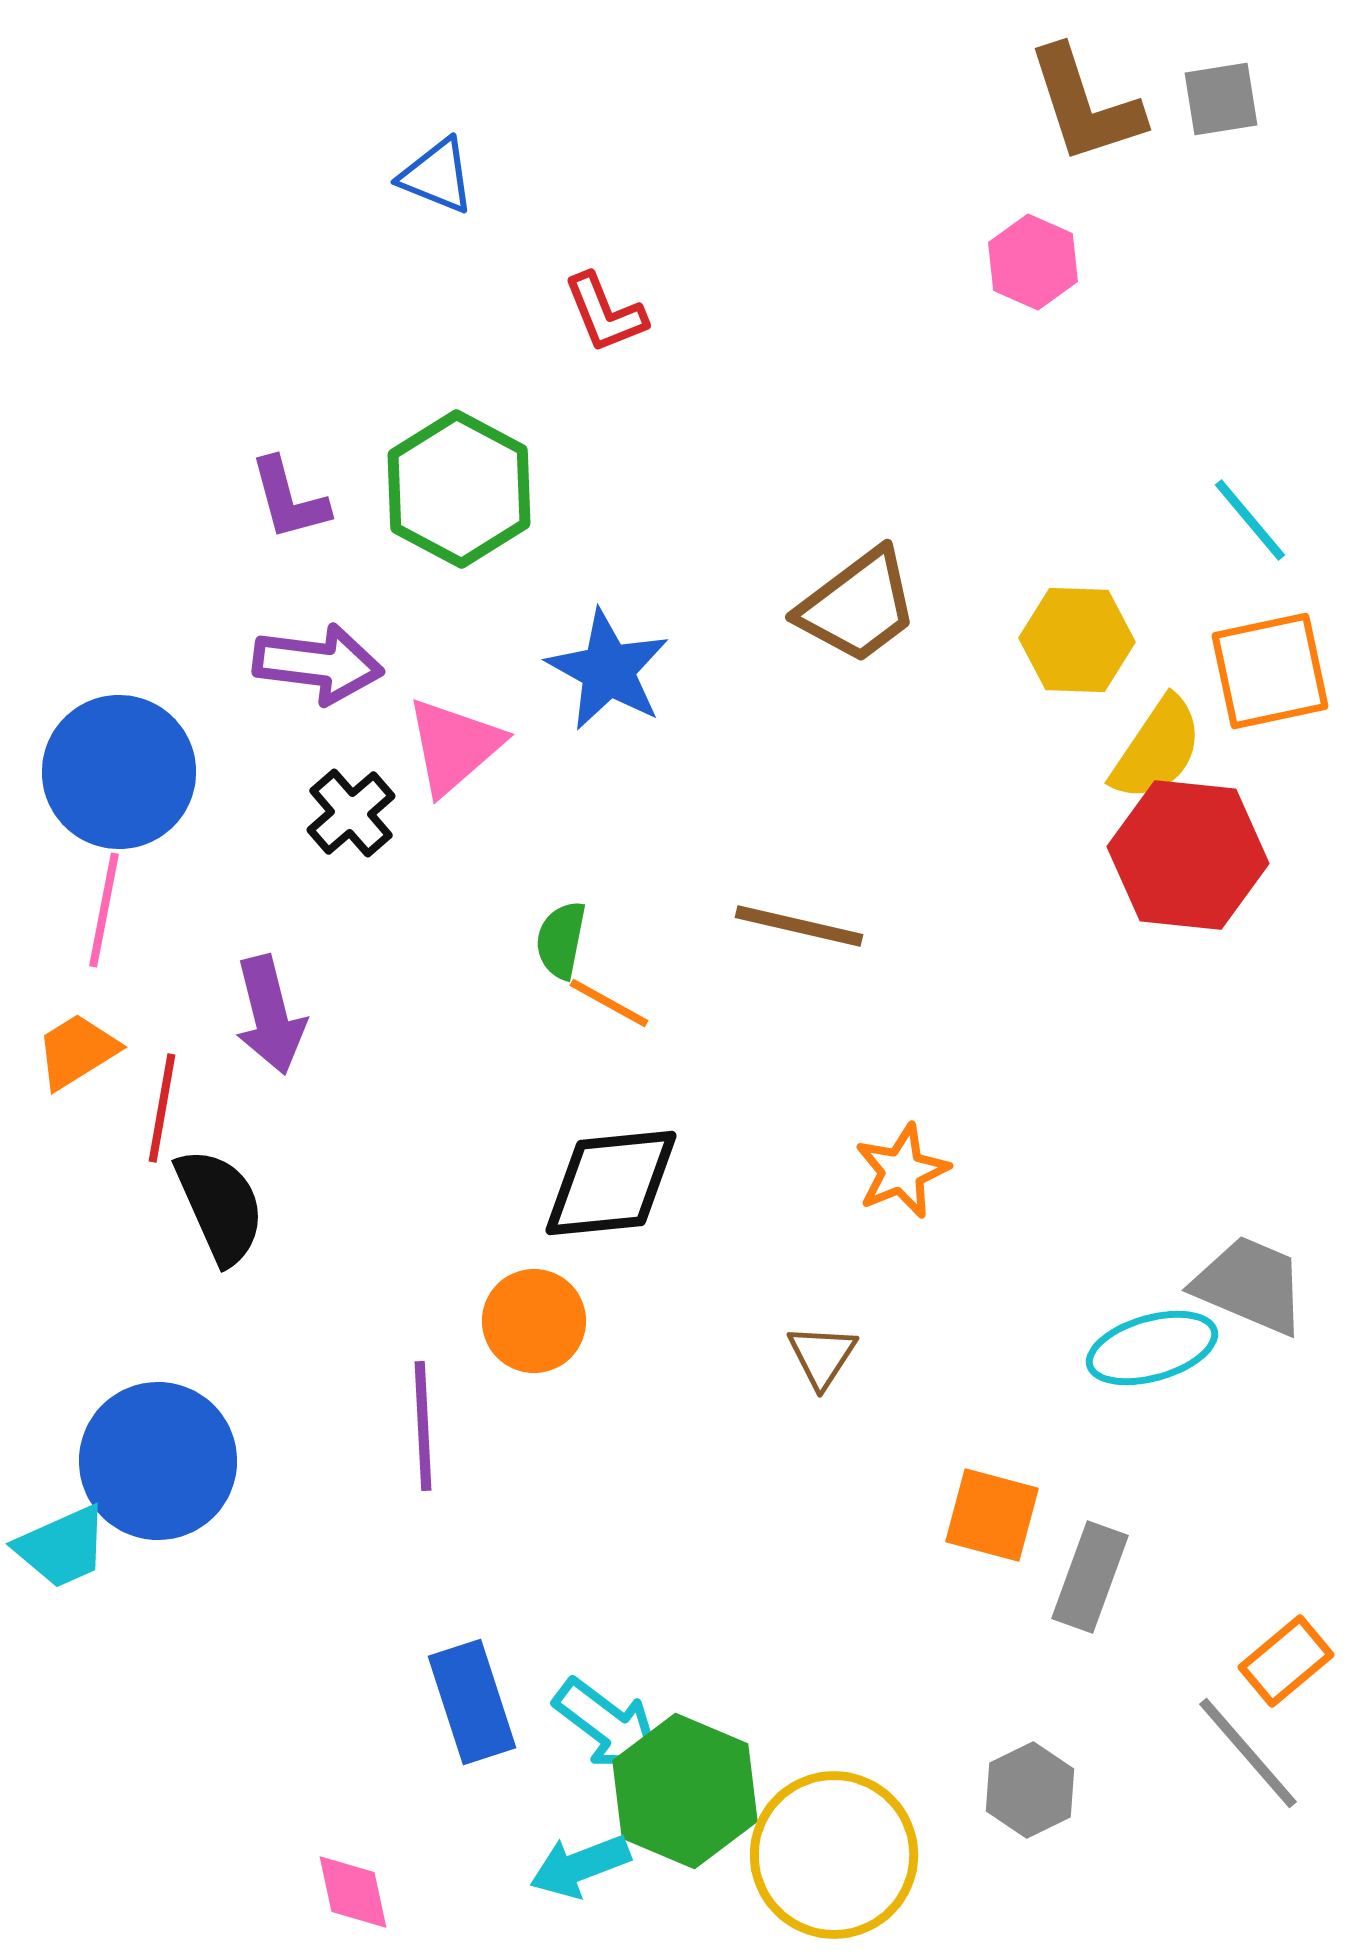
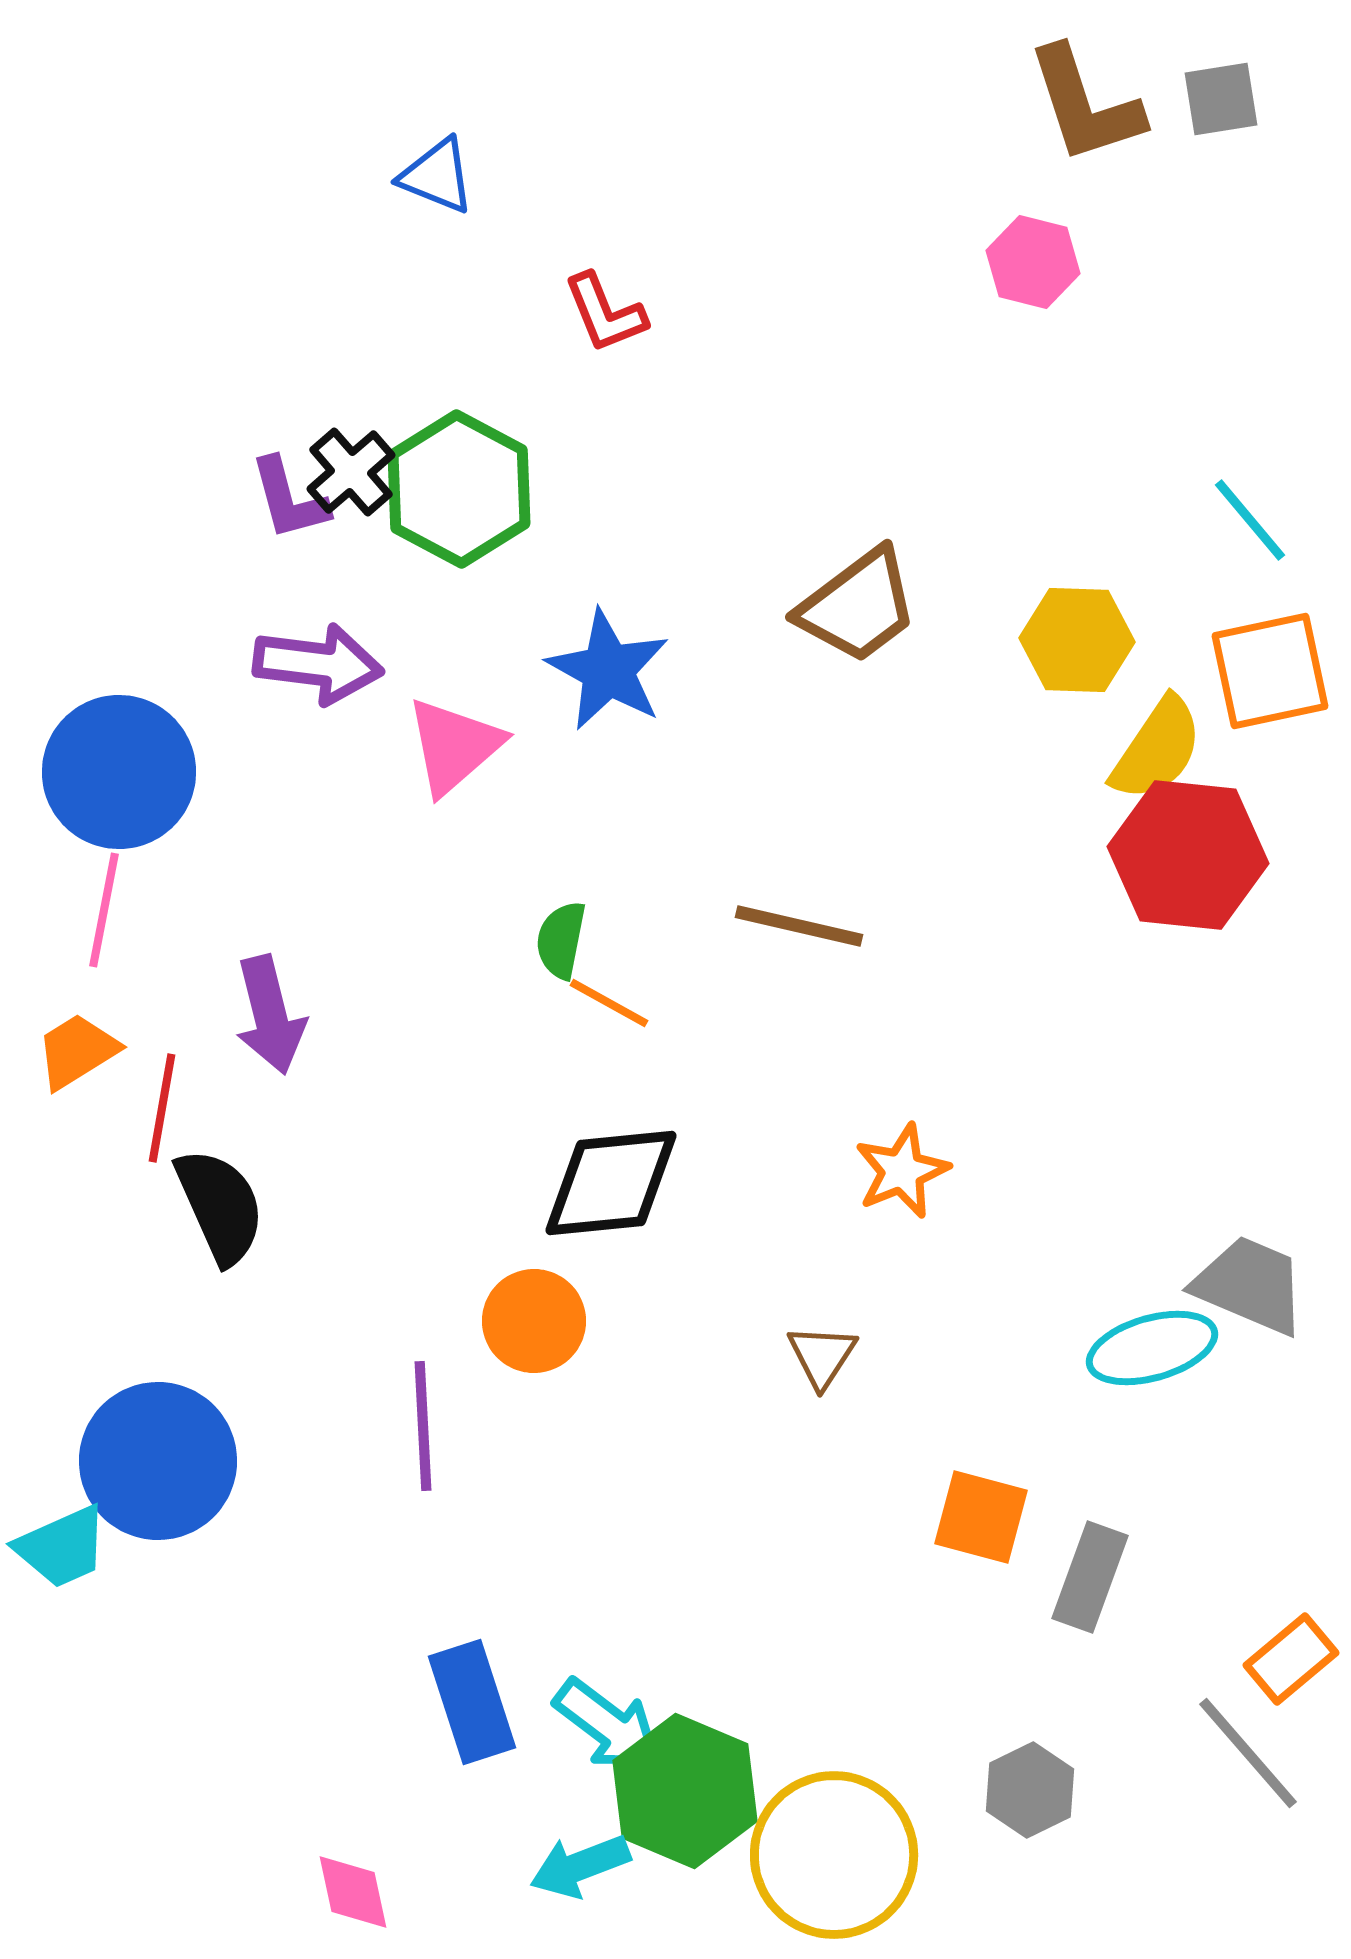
pink hexagon at (1033, 262): rotated 10 degrees counterclockwise
black cross at (351, 813): moved 341 px up
orange square at (992, 1515): moved 11 px left, 2 px down
orange rectangle at (1286, 1661): moved 5 px right, 2 px up
